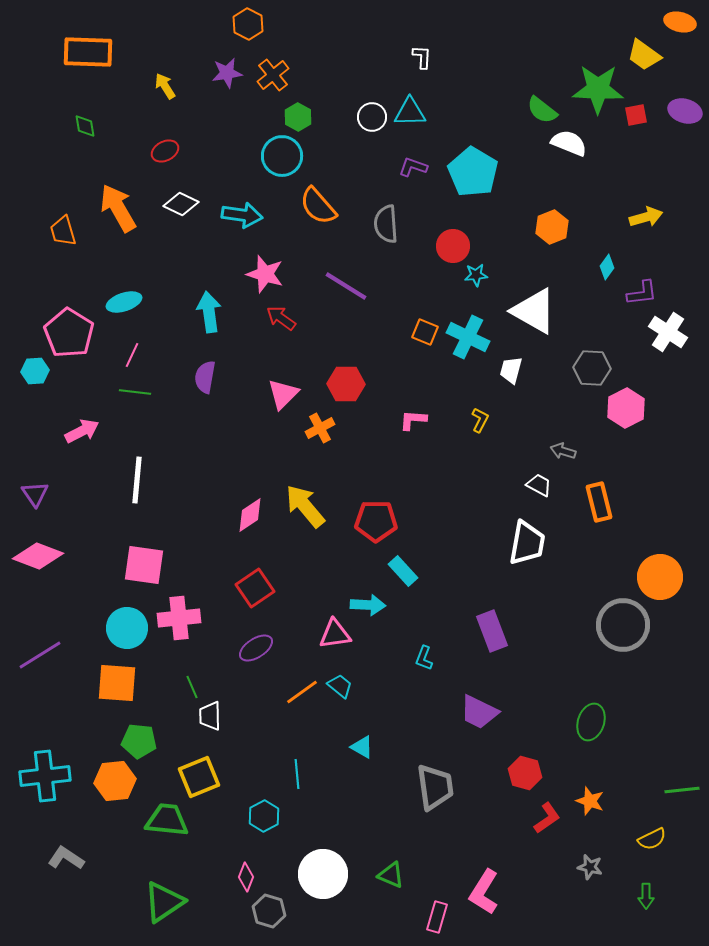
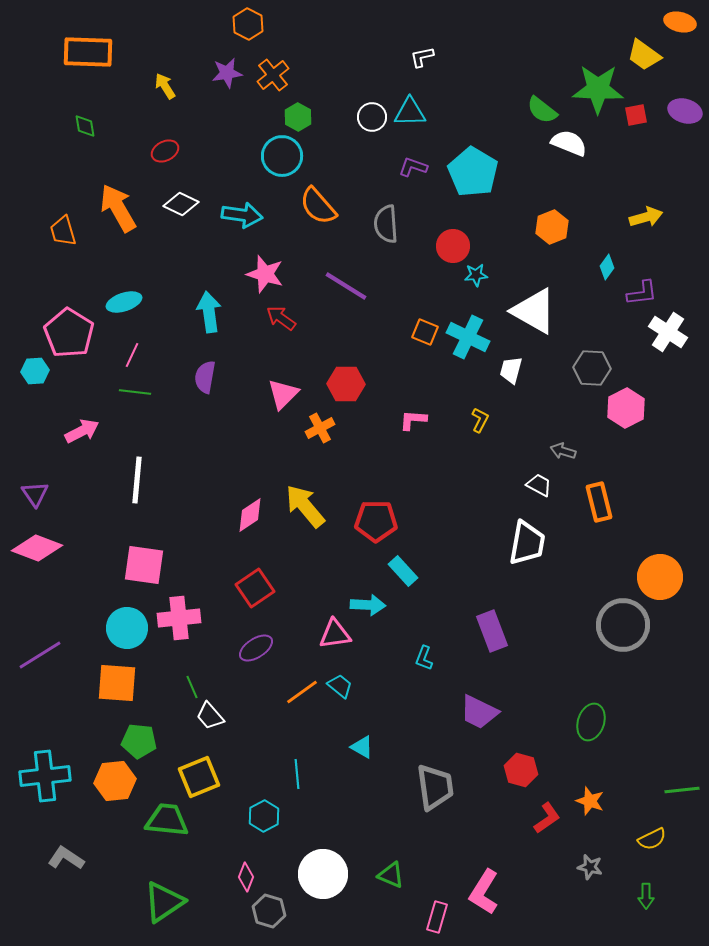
white L-shape at (422, 57): rotated 105 degrees counterclockwise
pink diamond at (38, 556): moved 1 px left, 8 px up
white trapezoid at (210, 716): rotated 40 degrees counterclockwise
red hexagon at (525, 773): moved 4 px left, 3 px up
